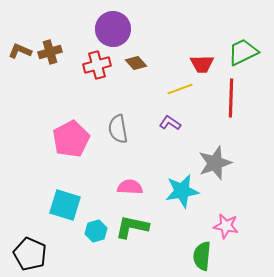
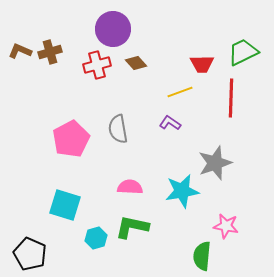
yellow line: moved 3 px down
cyan hexagon: moved 7 px down
